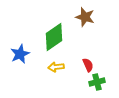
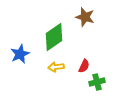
red semicircle: moved 4 px left, 1 px down; rotated 48 degrees clockwise
